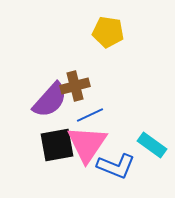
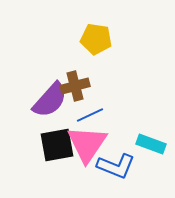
yellow pentagon: moved 12 px left, 7 px down
cyan rectangle: moved 1 px left, 1 px up; rotated 16 degrees counterclockwise
